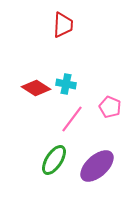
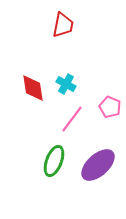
red trapezoid: rotated 8 degrees clockwise
cyan cross: rotated 18 degrees clockwise
red diamond: moved 3 px left; rotated 48 degrees clockwise
green ellipse: moved 1 px down; rotated 12 degrees counterclockwise
purple ellipse: moved 1 px right, 1 px up
